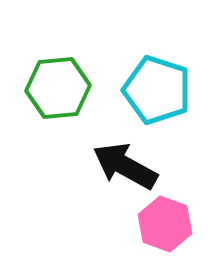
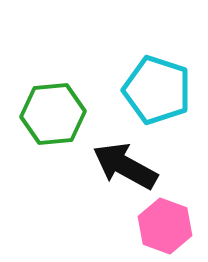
green hexagon: moved 5 px left, 26 px down
pink hexagon: moved 2 px down
